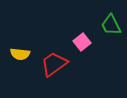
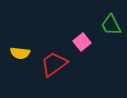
yellow semicircle: moved 1 px up
